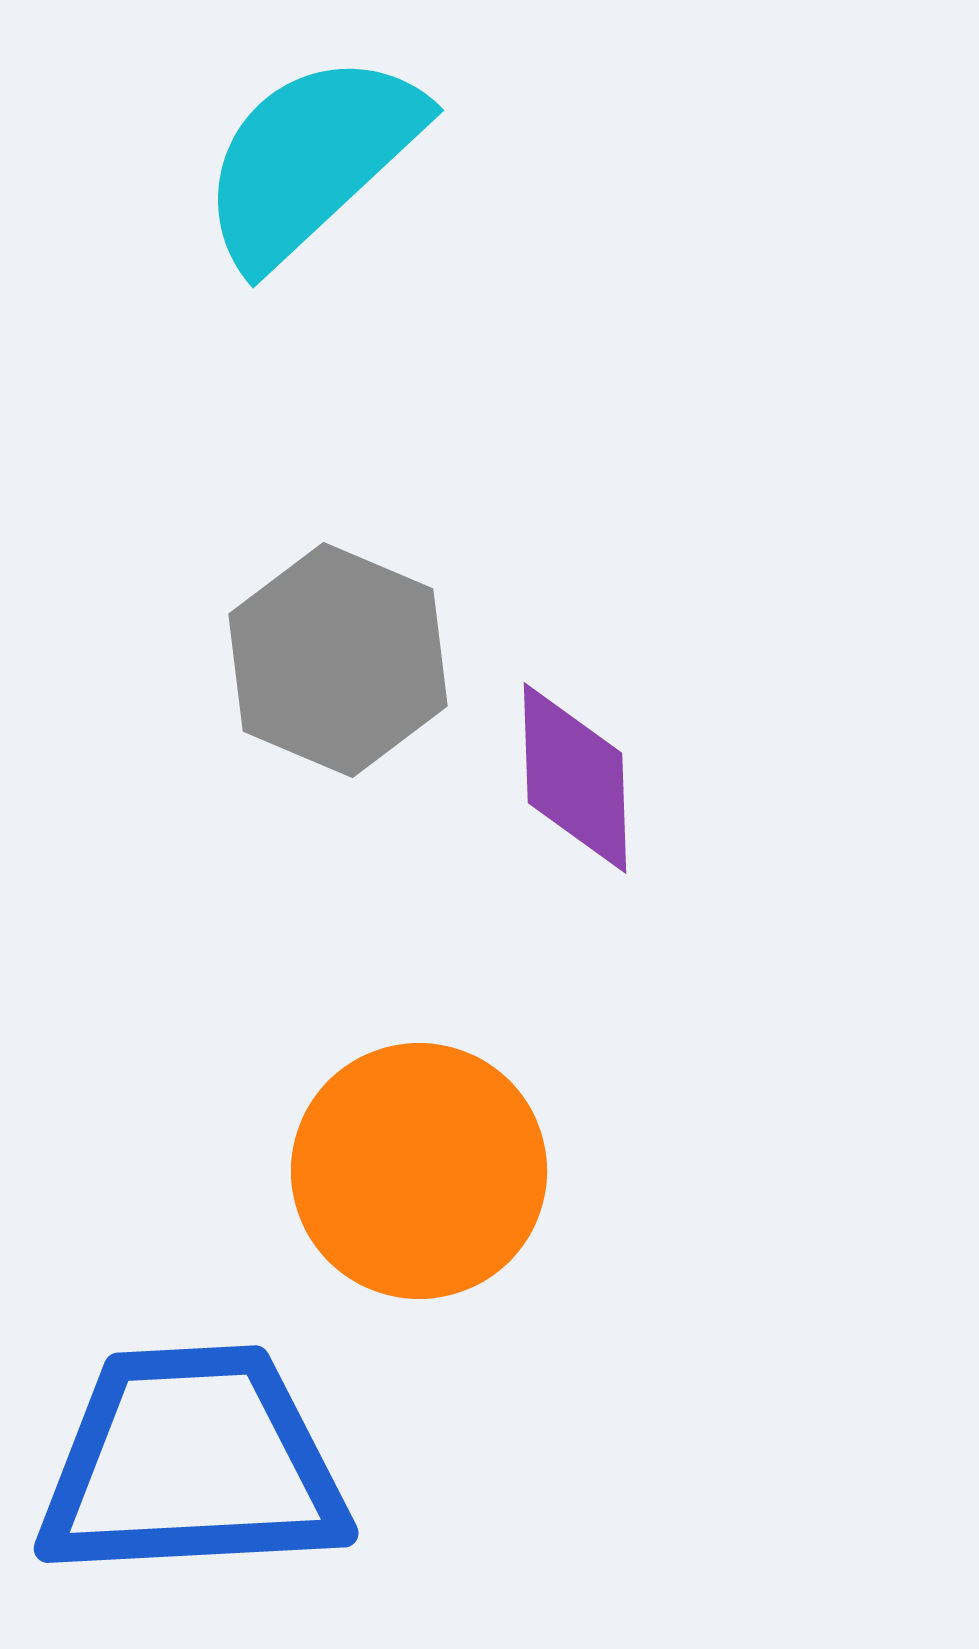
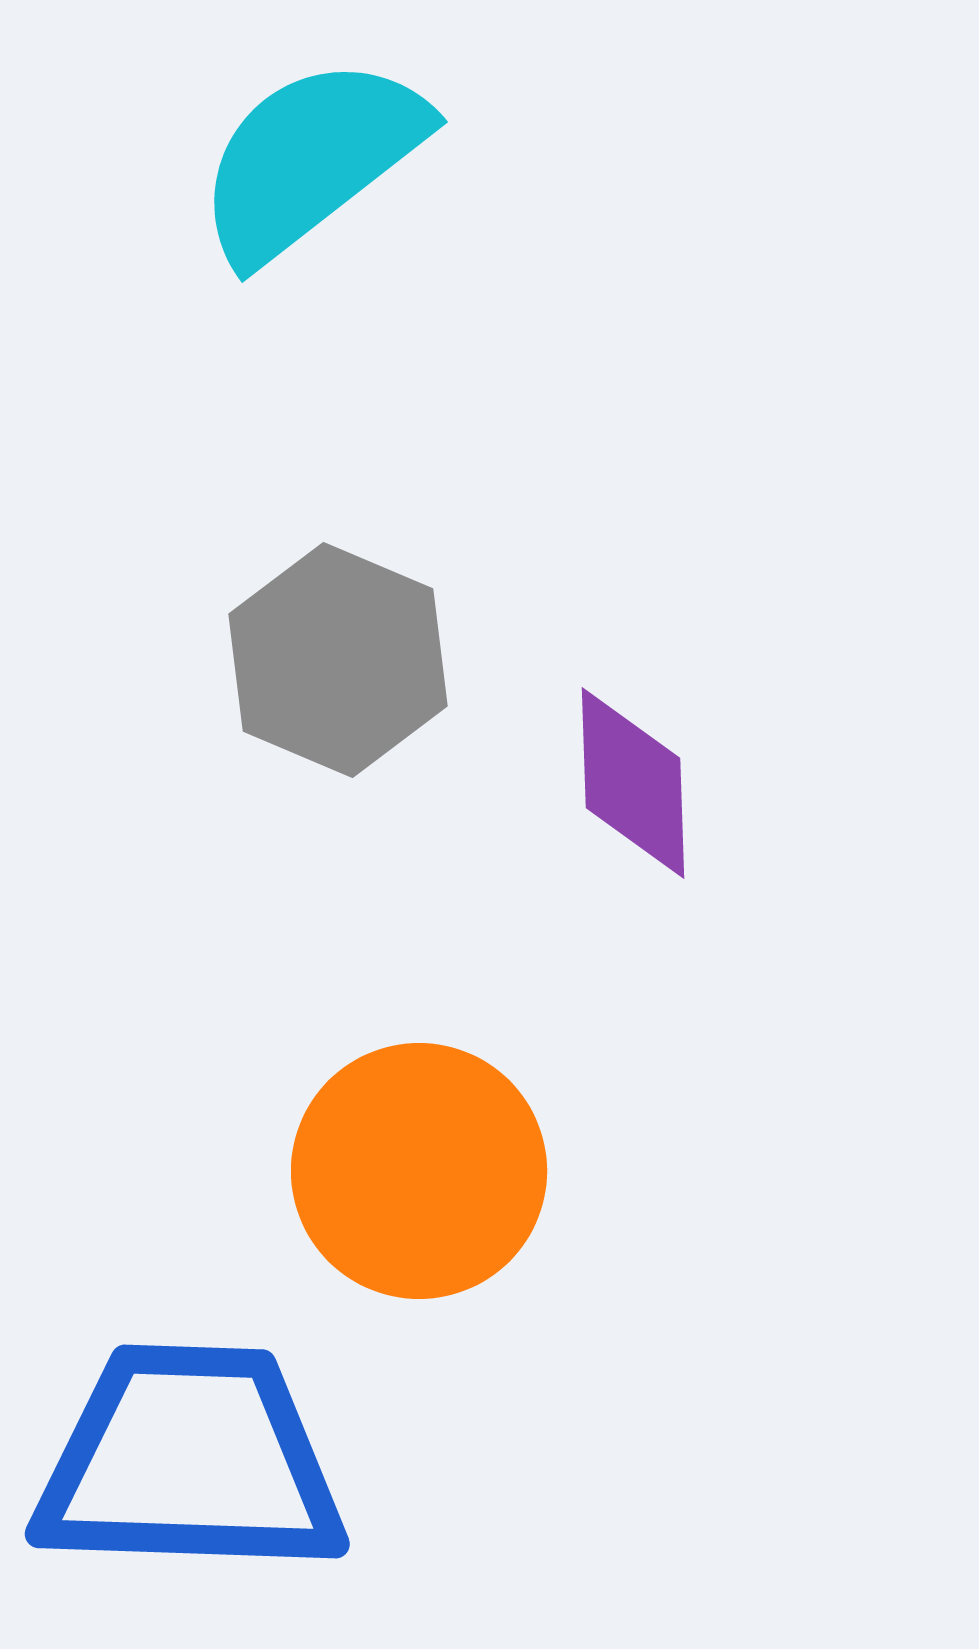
cyan semicircle: rotated 5 degrees clockwise
purple diamond: moved 58 px right, 5 px down
blue trapezoid: moved 2 px left, 2 px up; rotated 5 degrees clockwise
